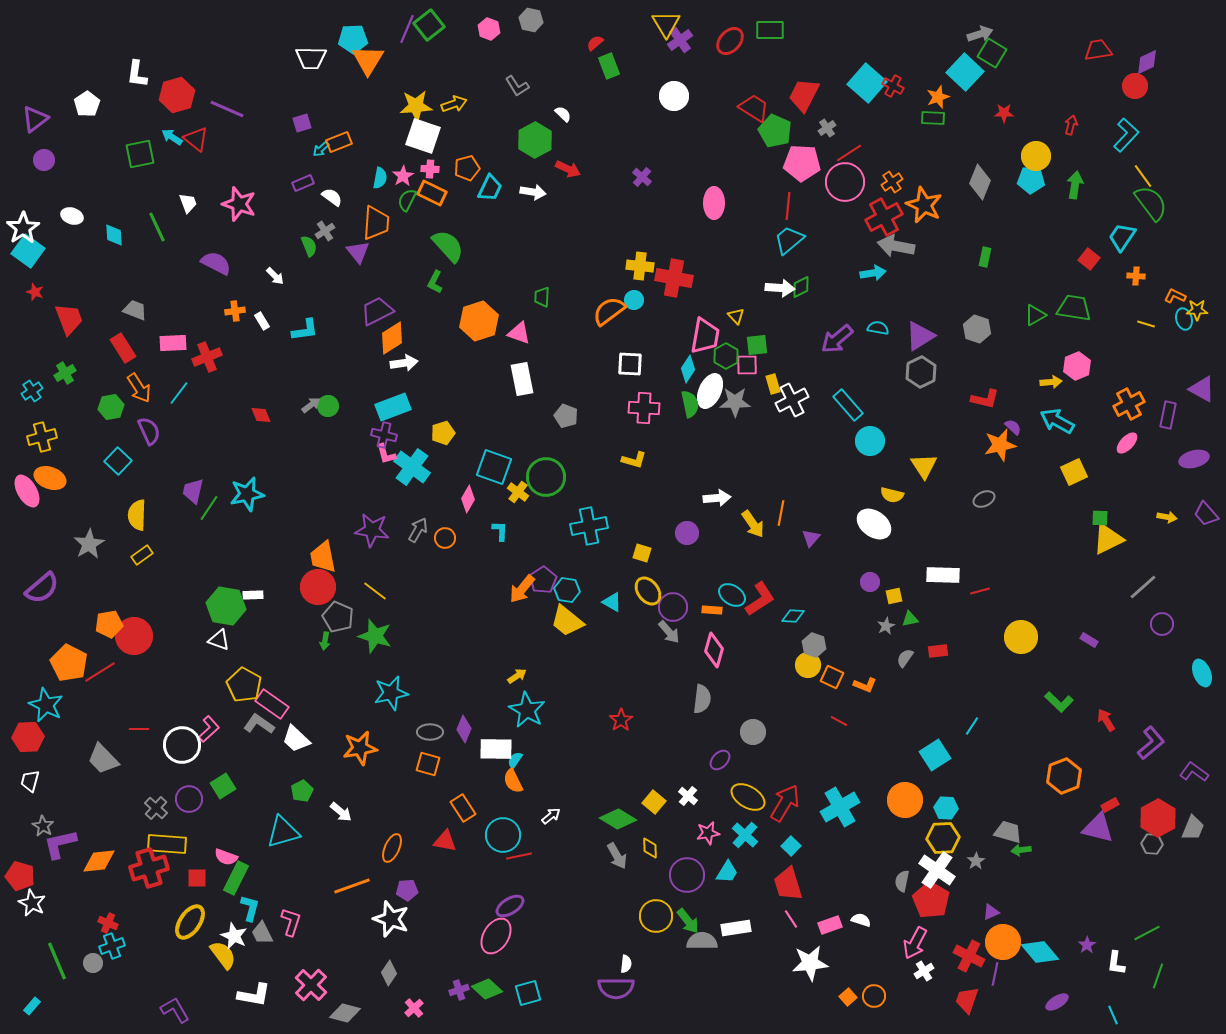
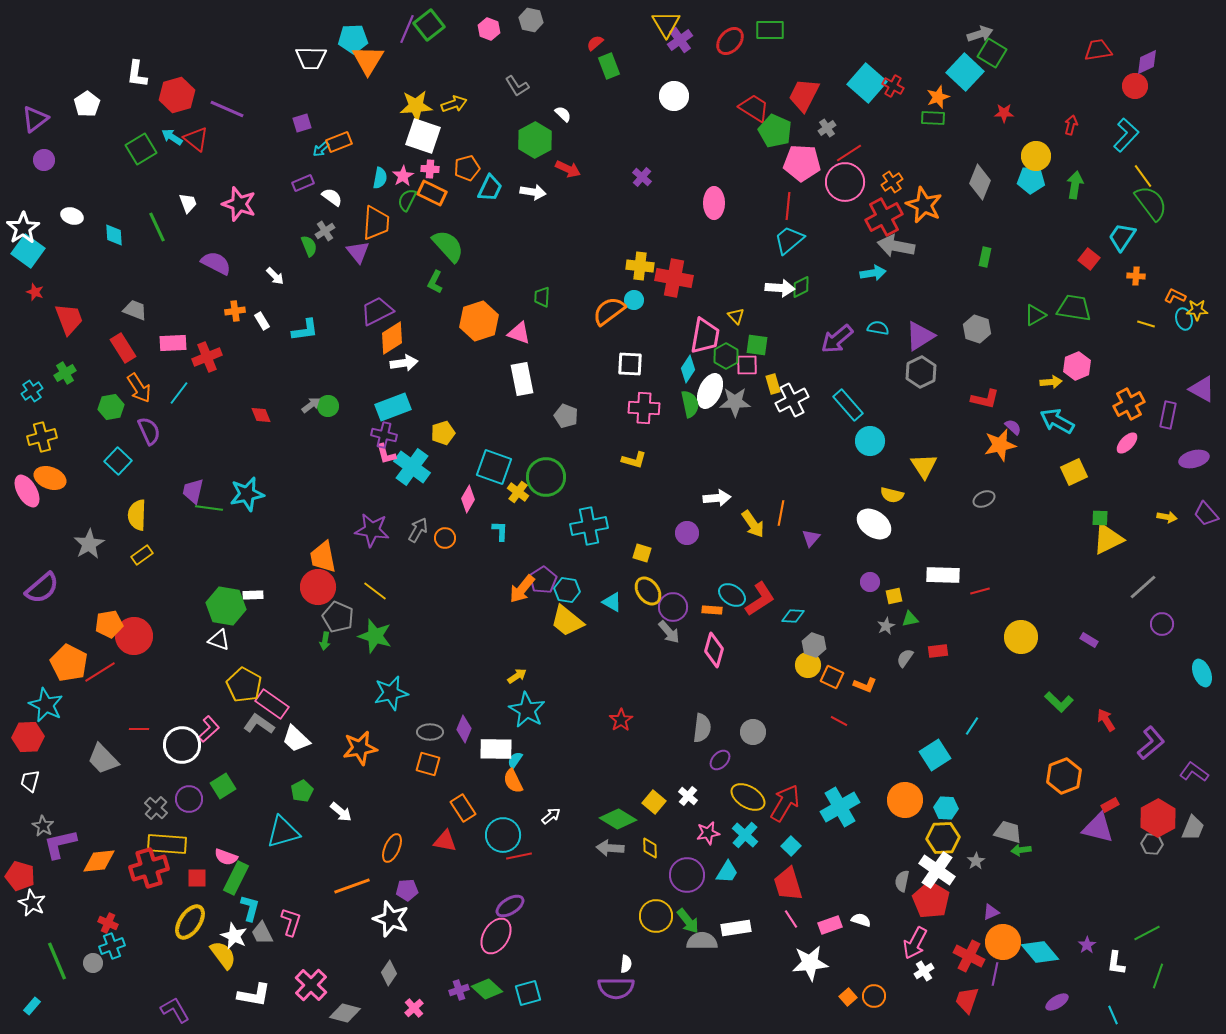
green square at (140, 154): moved 1 px right, 5 px up; rotated 20 degrees counterclockwise
green square at (757, 345): rotated 15 degrees clockwise
green line at (209, 508): rotated 64 degrees clockwise
gray semicircle at (702, 699): moved 29 px down
gray arrow at (617, 856): moved 7 px left, 8 px up; rotated 124 degrees clockwise
